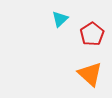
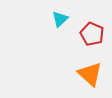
red pentagon: rotated 15 degrees counterclockwise
